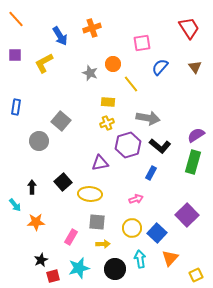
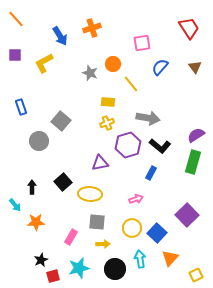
blue rectangle at (16, 107): moved 5 px right; rotated 28 degrees counterclockwise
